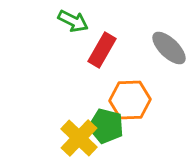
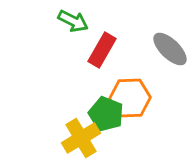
gray ellipse: moved 1 px right, 1 px down
orange hexagon: moved 2 px up
green pentagon: moved 12 px up; rotated 8 degrees clockwise
yellow cross: moved 2 px right; rotated 15 degrees clockwise
